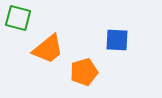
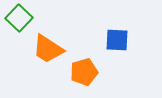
green square: moved 1 px right; rotated 28 degrees clockwise
orange trapezoid: rotated 72 degrees clockwise
